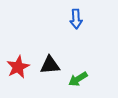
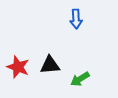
red star: rotated 25 degrees counterclockwise
green arrow: moved 2 px right
